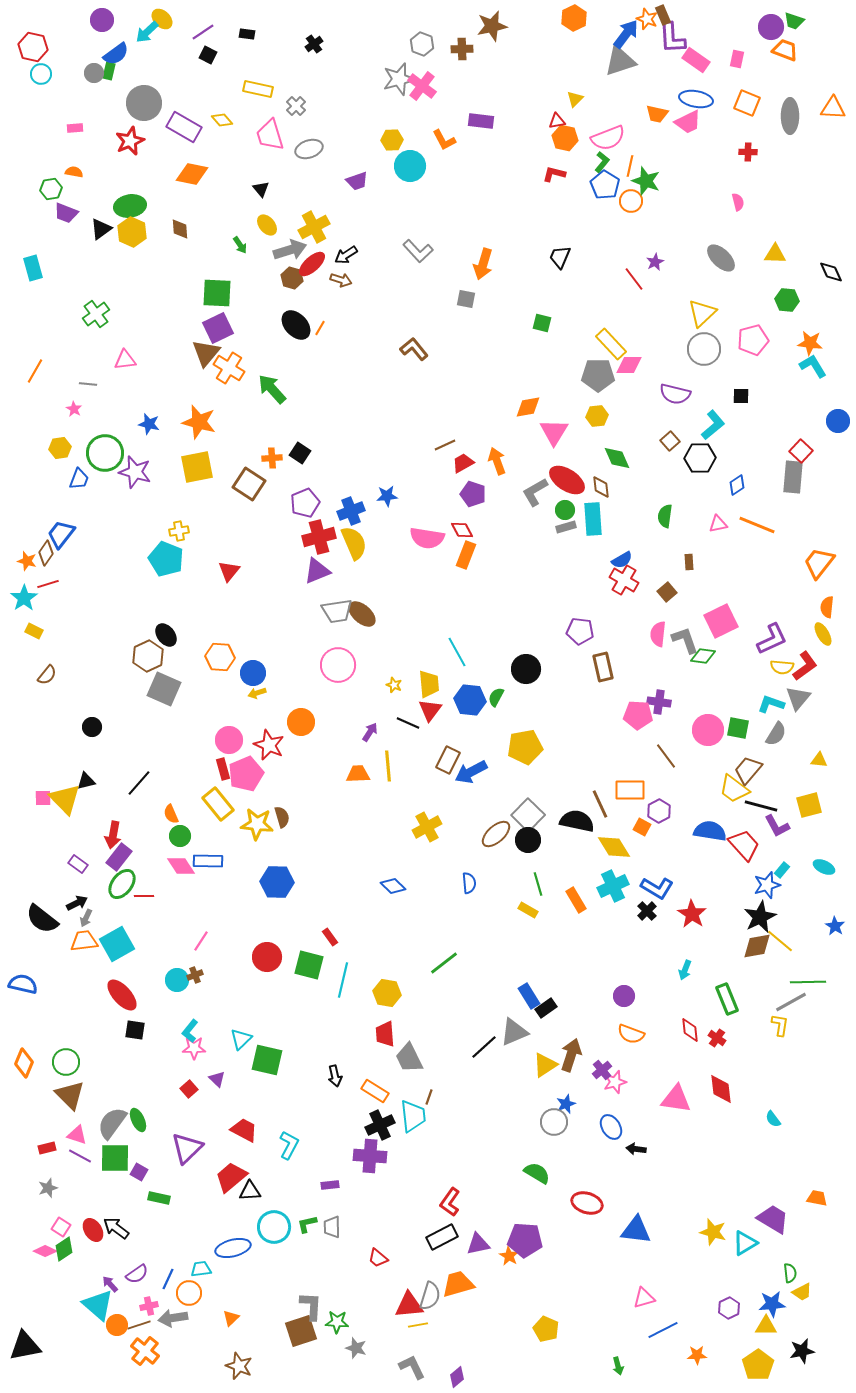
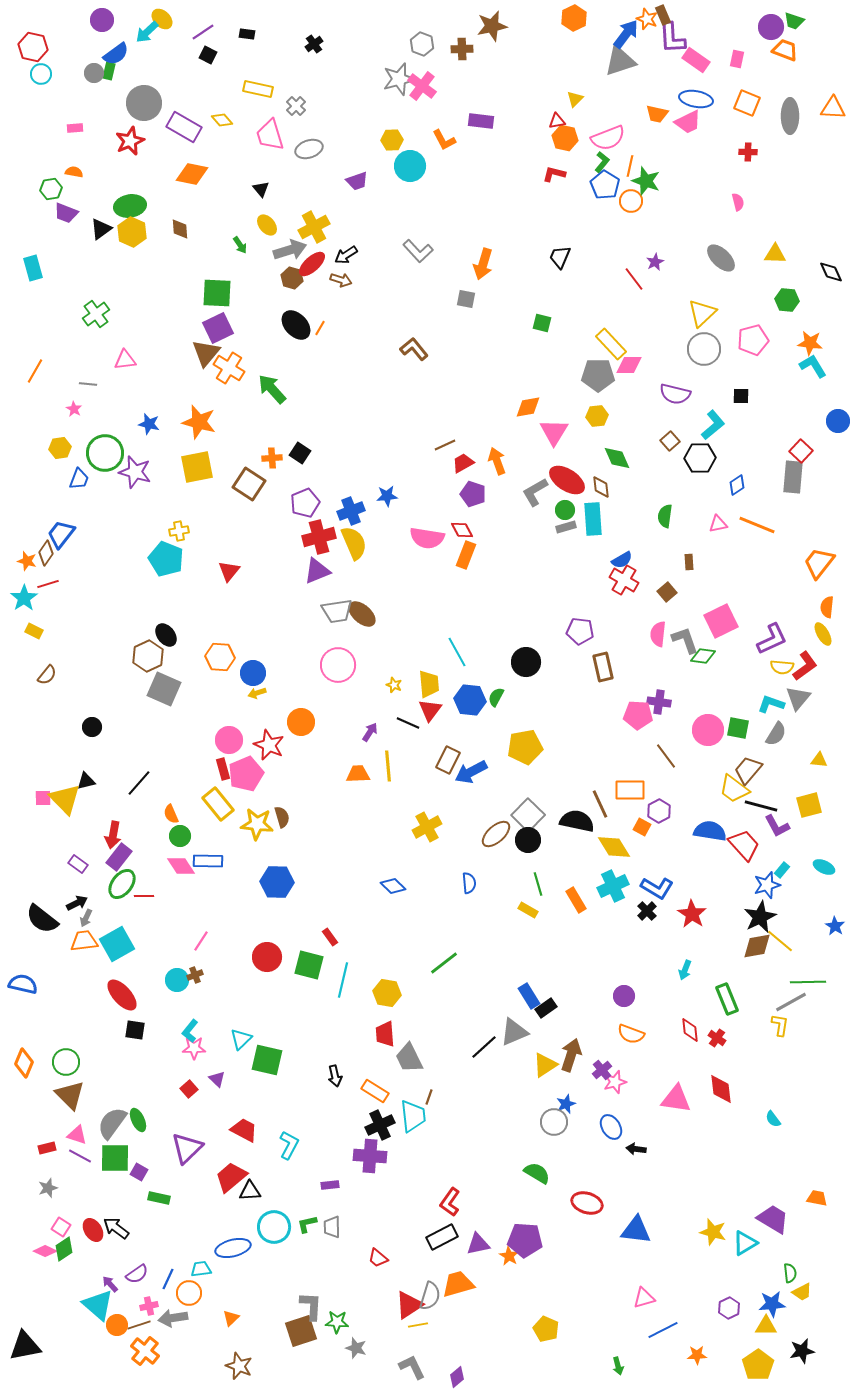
black circle at (526, 669): moved 7 px up
red triangle at (409, 1305): rotated 28 degrees counterclockwise
